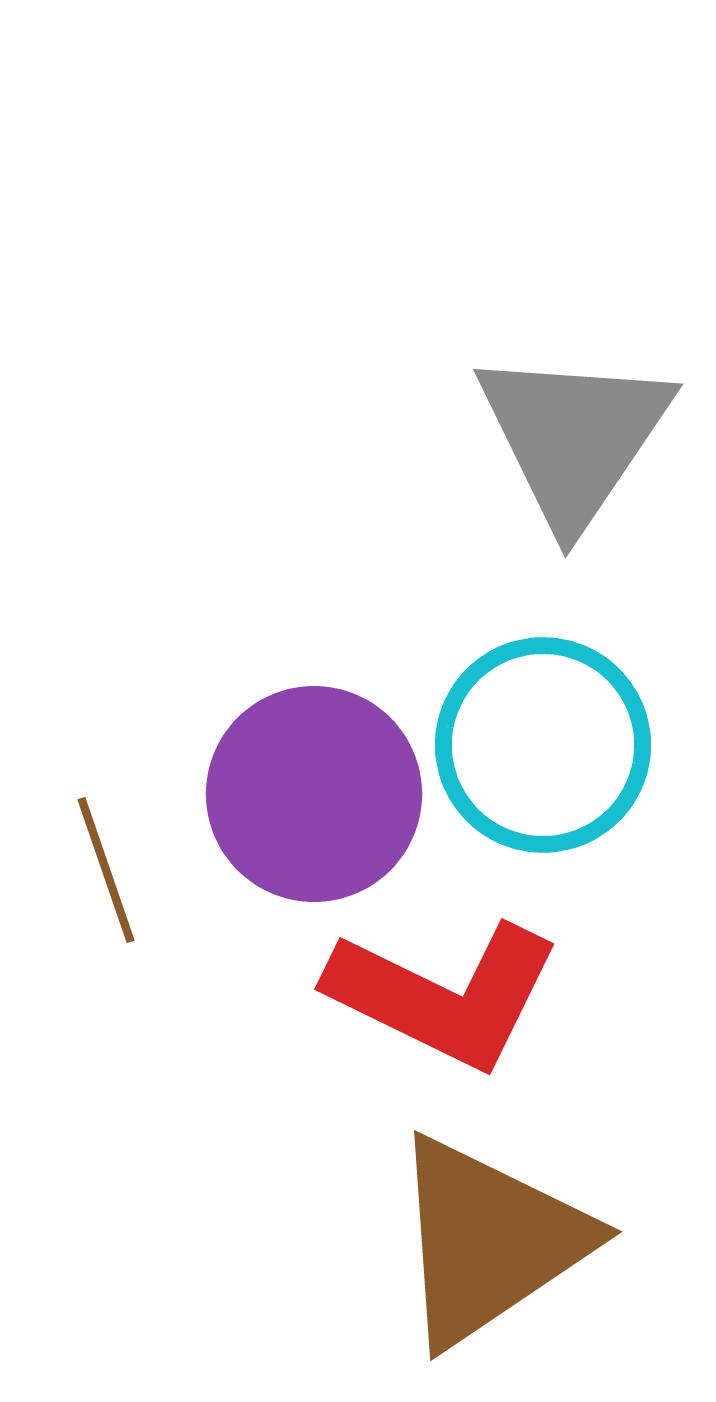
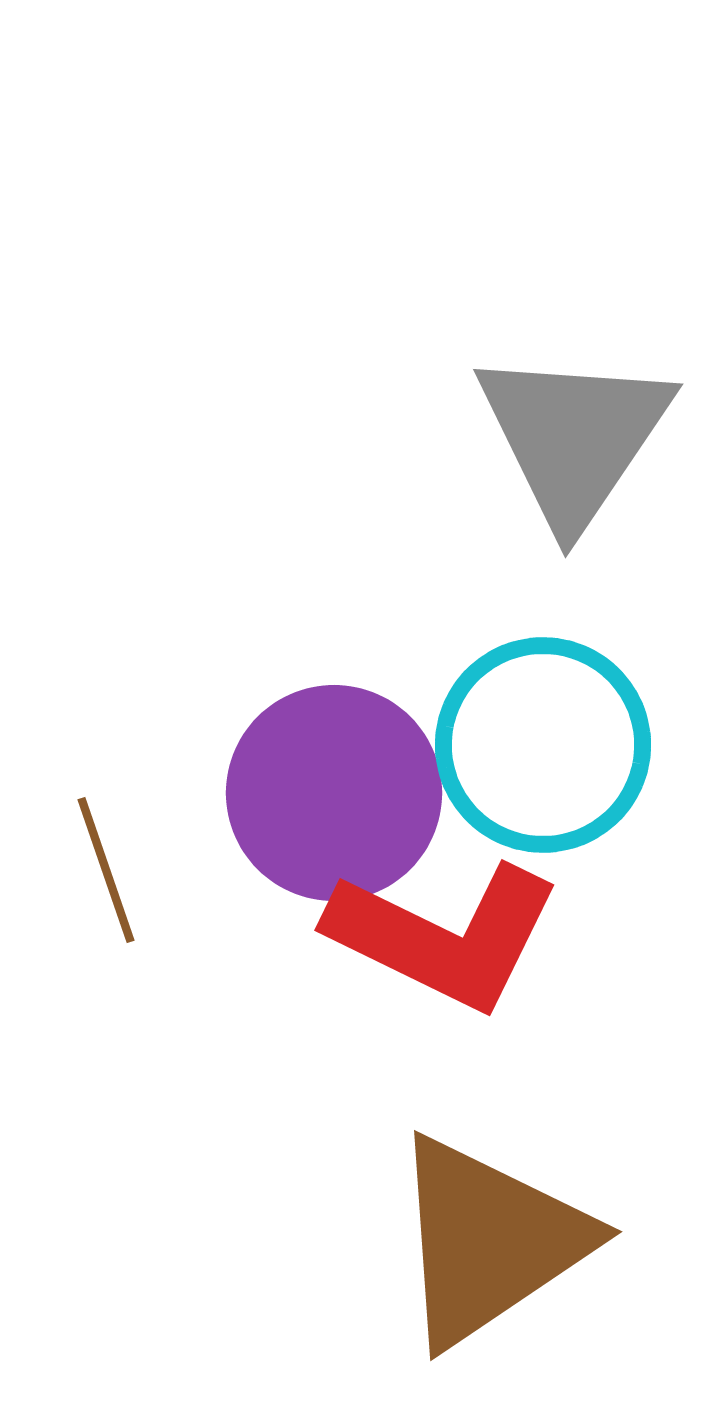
purple circle: moved 20 px right, 1 px up
red L-shape: moved 59 px up
